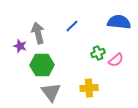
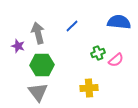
purple star: moved 2 px left
gray triangle: moved 13 px left
